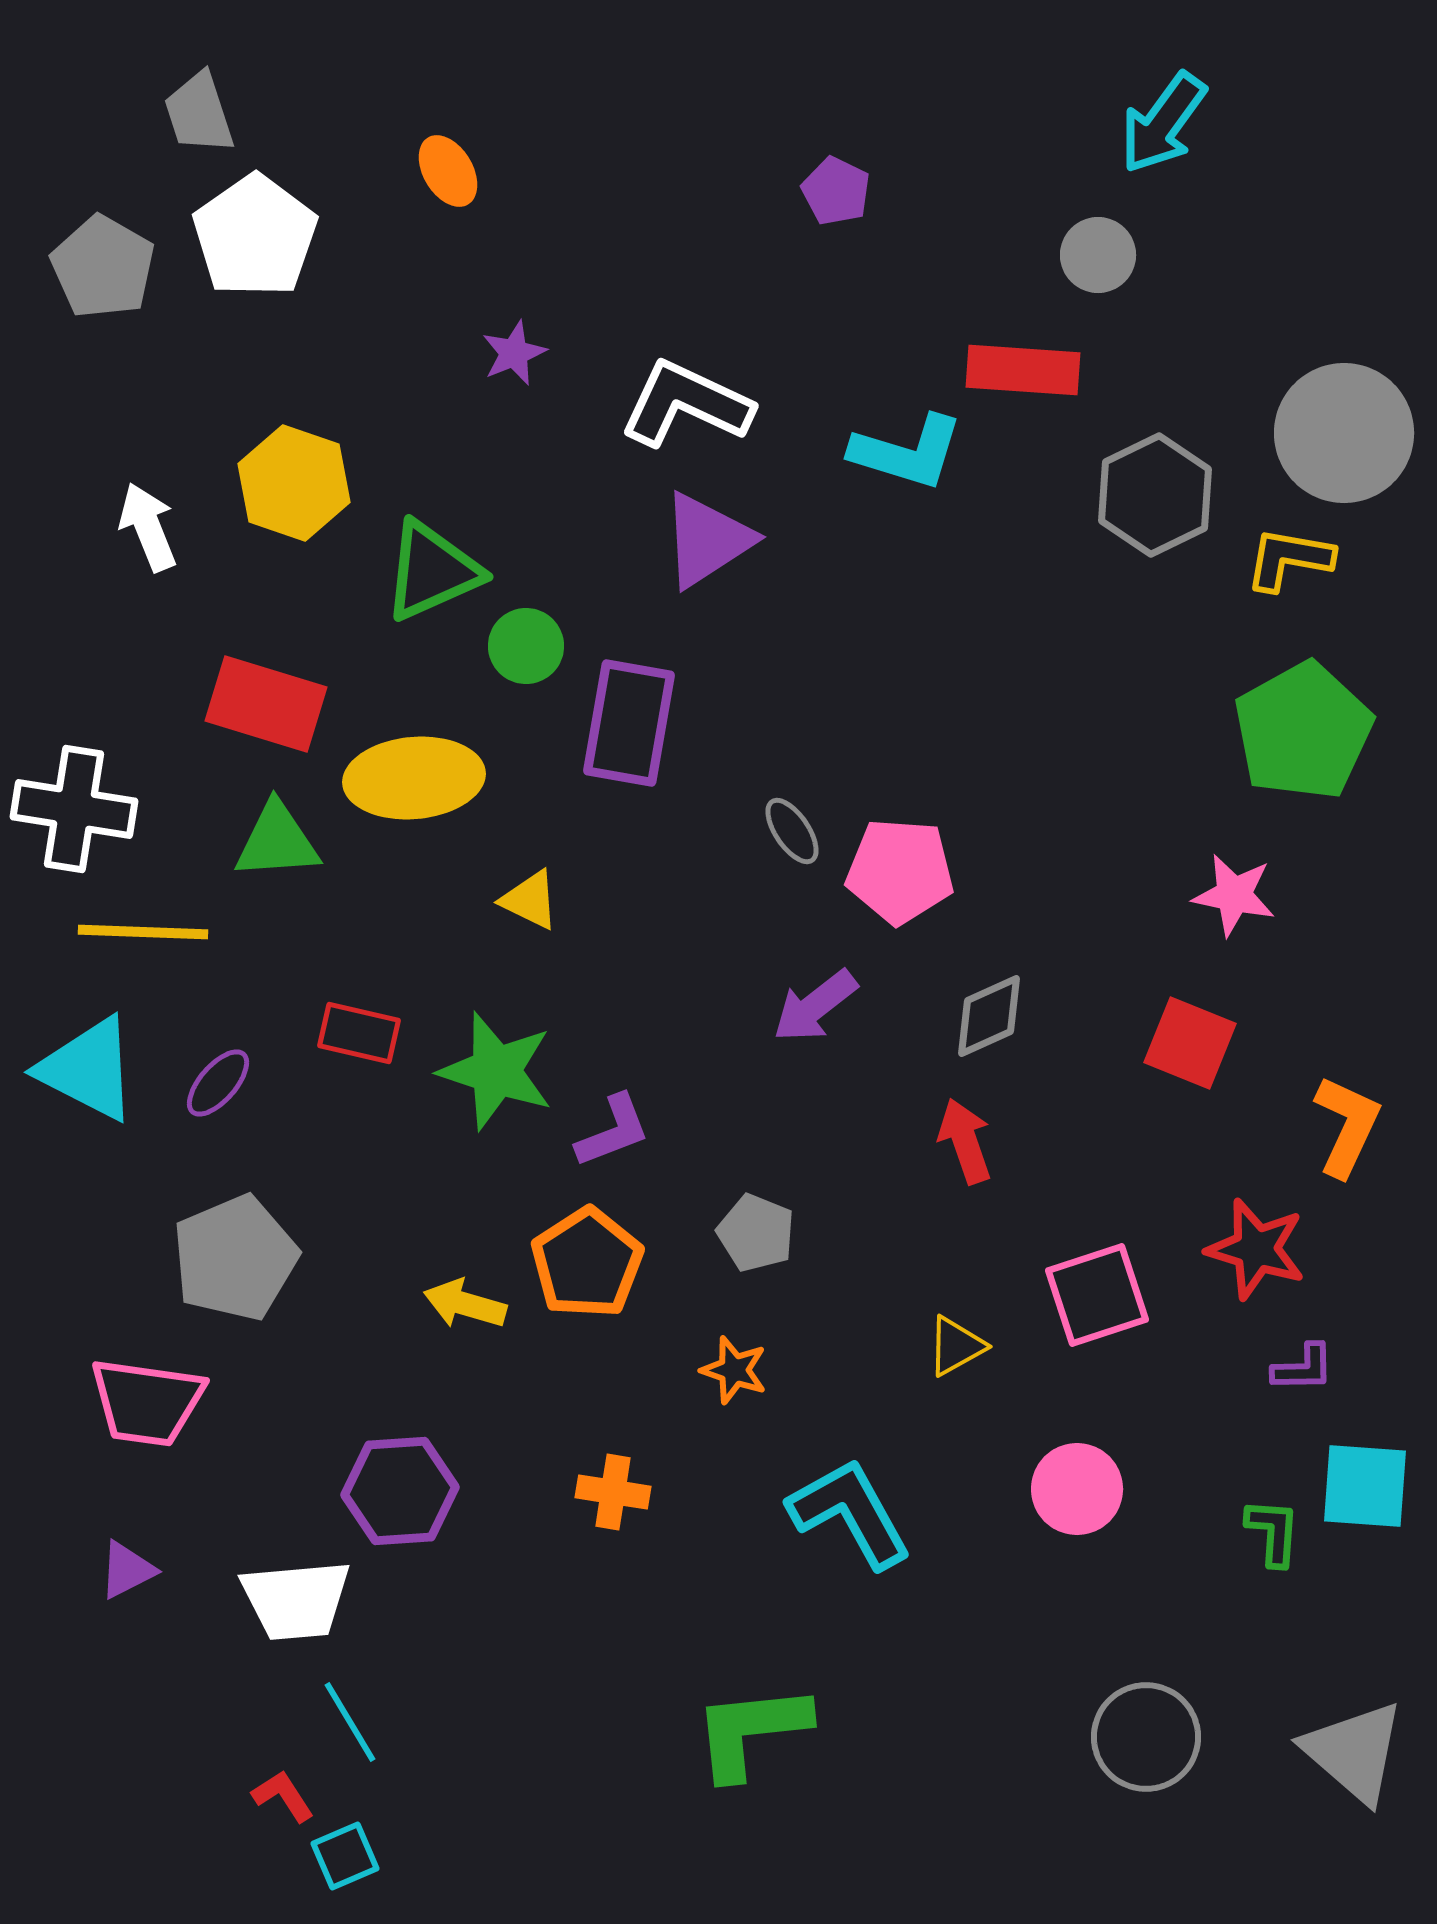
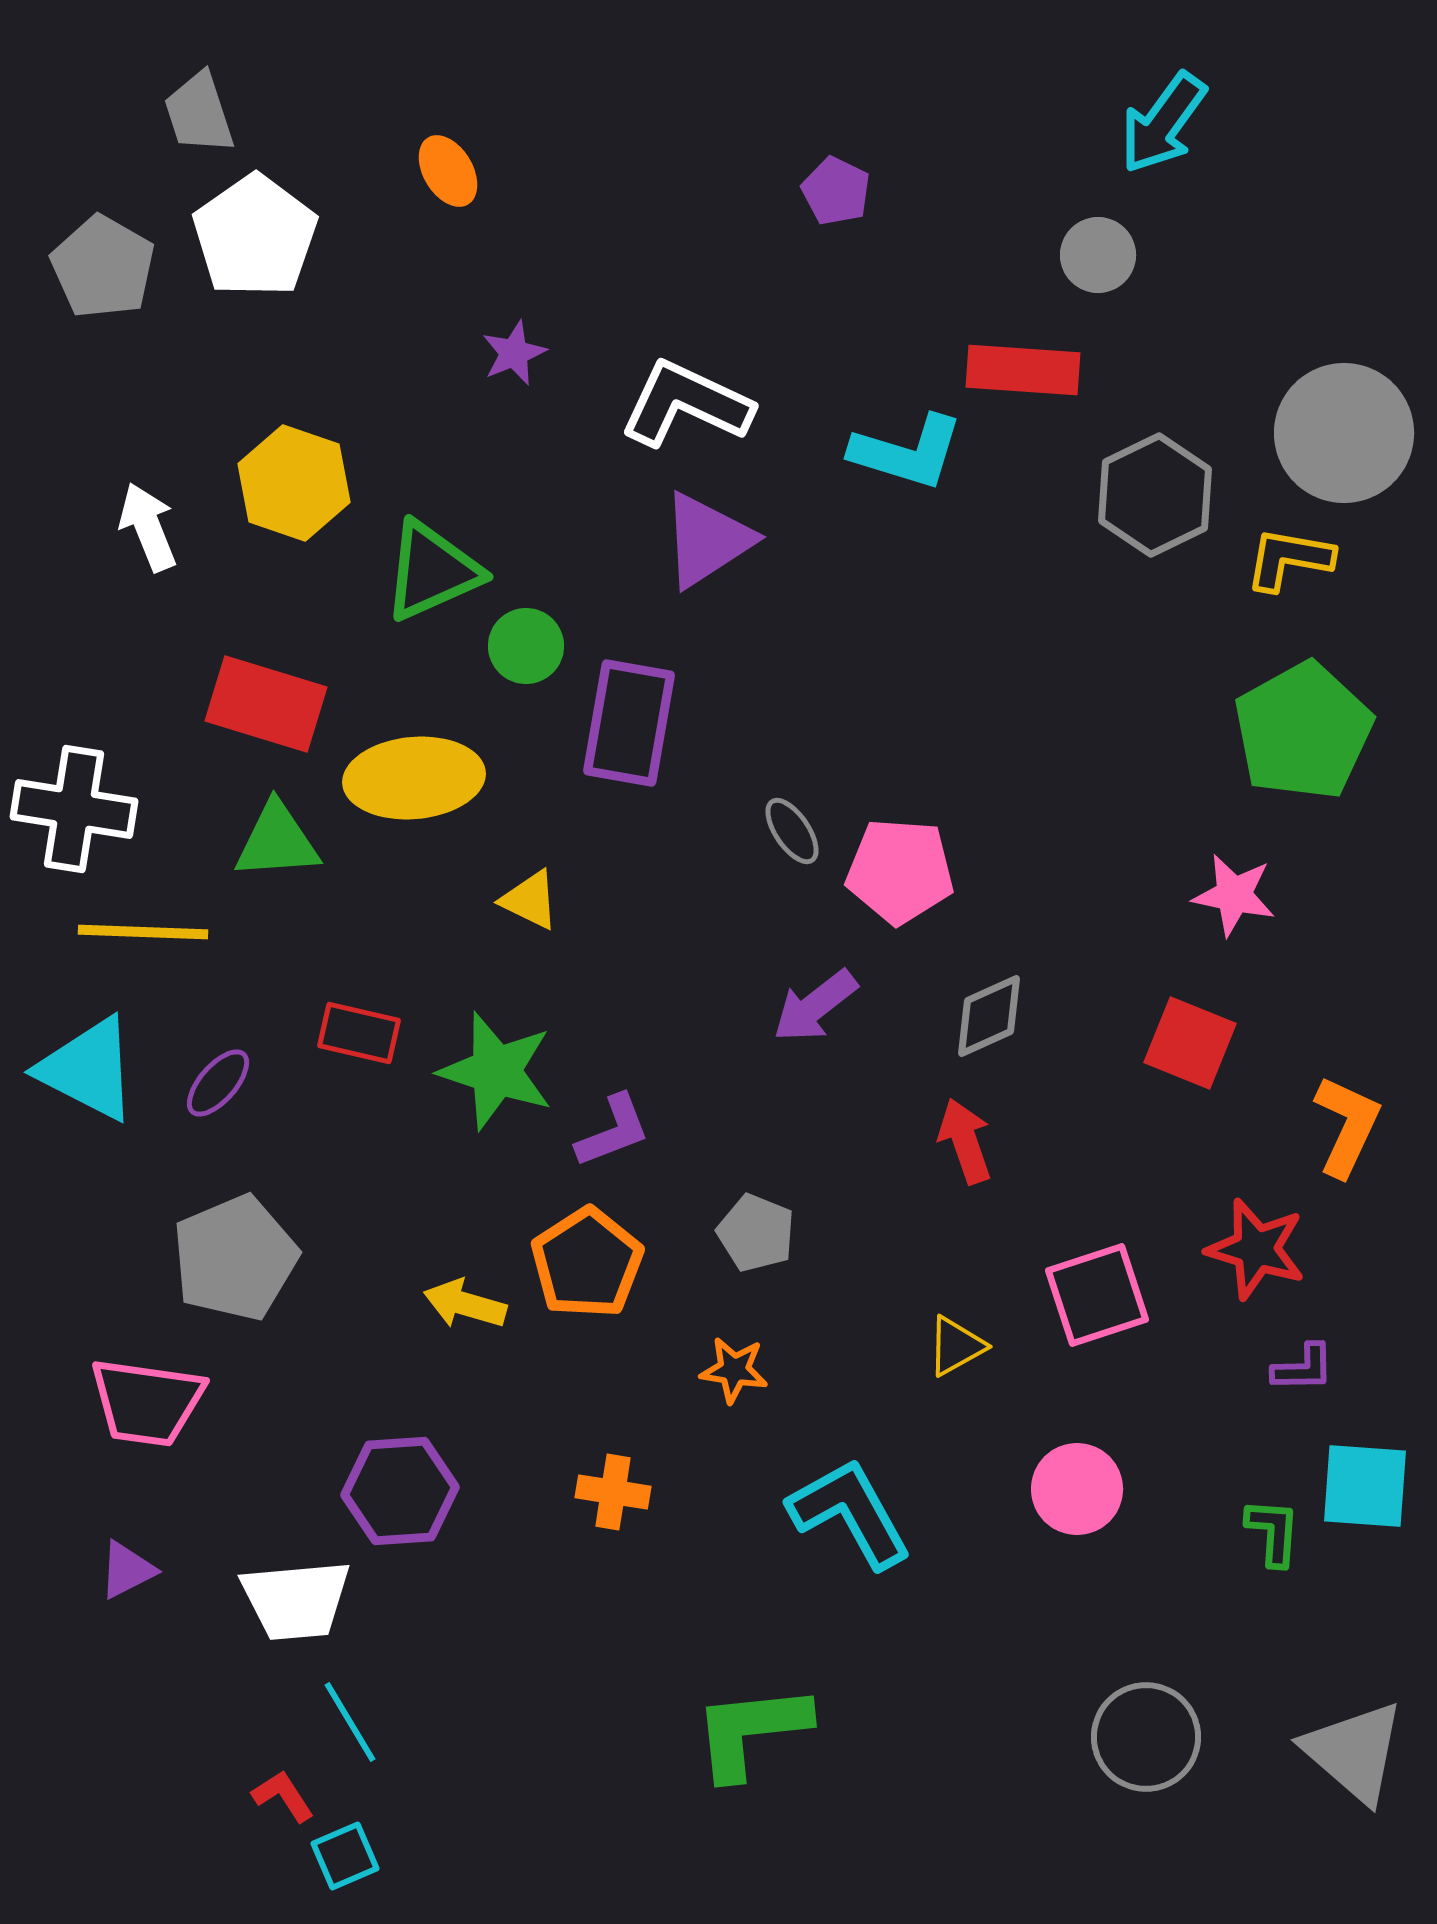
orange star at (734, 1370): rotated 10 degrees counterclockwise
